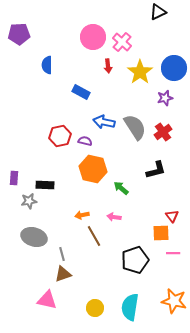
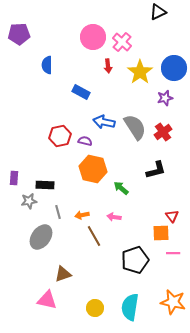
gray ellipse: moved 7 px right; rotated 70 degrees counterclockwise
gray line: moved 4 px left, 42 px up
orange star: moved 1 px left, 1 px down
